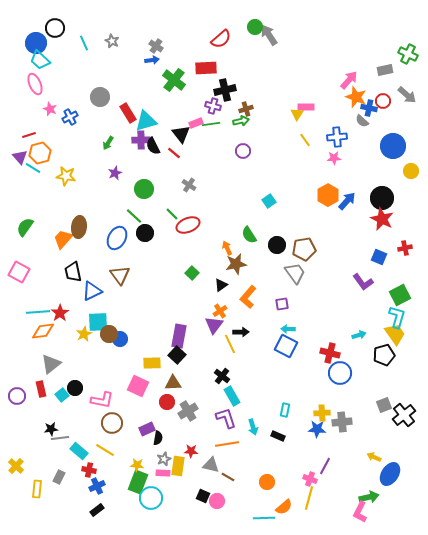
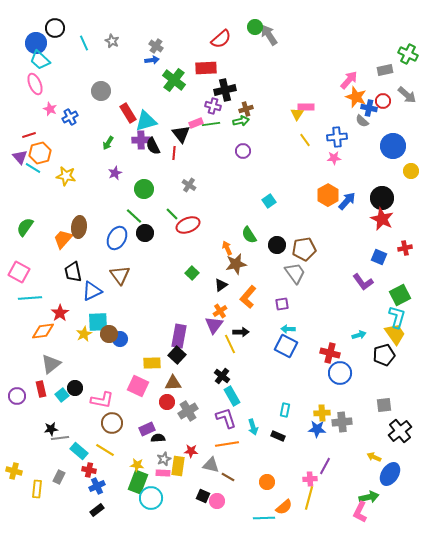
gray circle at (100, 97): moved 1 px right, 6 px up
red line at (174, 153): rotated 56 degrees clockwise
cyan line at (38, 312): moved 8 px left, 14 px up
gray square at (384, 405): rotated 14 degrees clockwise
black cross at (404, 415): moved 4 px left, 16 px down
black semicircle at (158, 438): rotated 104 degrees counterclockwise
yellow cross at (16, 466): moved 2 px left, 5 px down; rotated 28 degrees counterclockwise
pink cross at (310, 479): rotated 24 degrees counterclockwise
